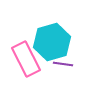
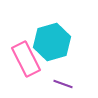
purple line: moved 20 px down; rotated 12 degrees clockwise
